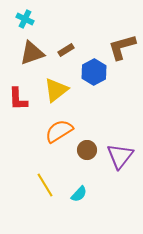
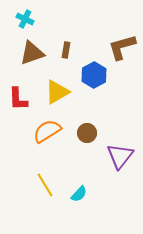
brown rectangle: rotated 49 degrees counterclockwise
blue hexagon: moved 3 px down
yellow triangle: moved 1 px right, 2 px down; rotated 8 degrees clockwise
orange semicircle: moved 12 px left
brown circle: moved 17 px up
